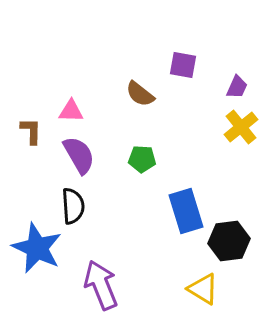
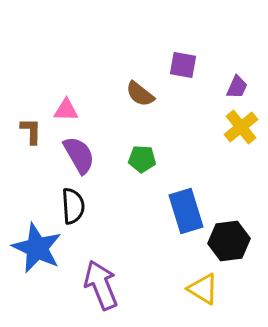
pink triangle: moved 5 px left, 1 px up
